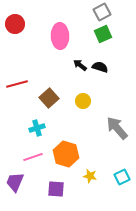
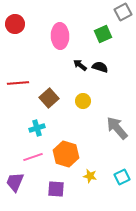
gray square: moved 21 px right
red line: moved 1 px right, 1 px up; rotated 10 degrees clockwise
